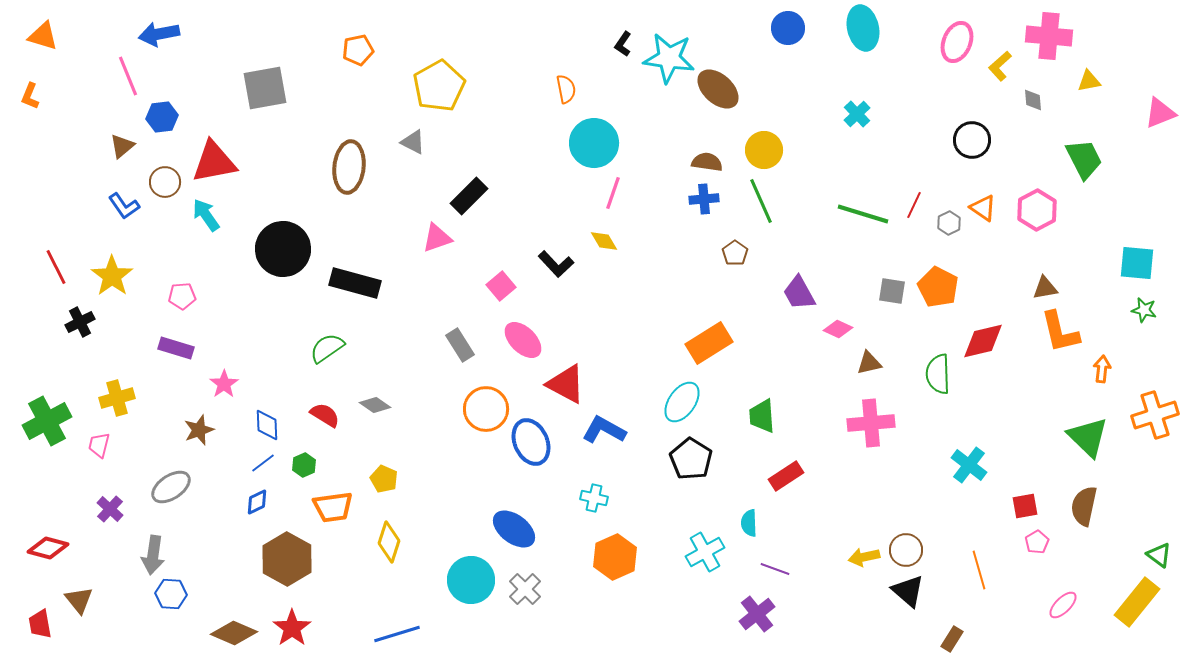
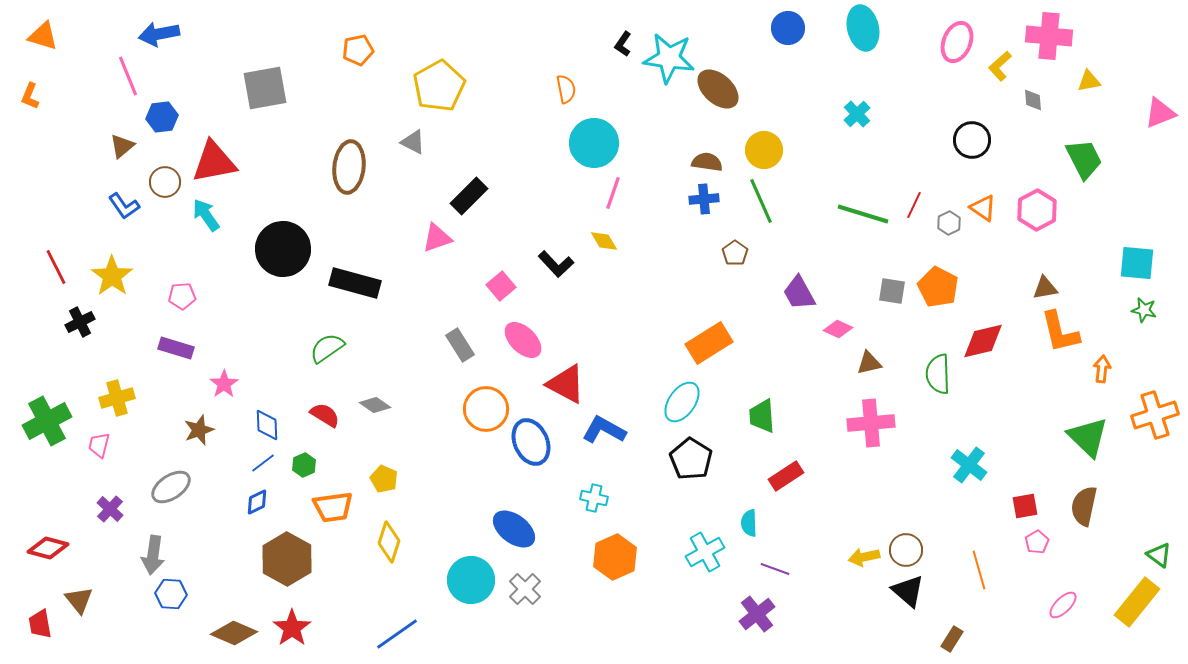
blue line at (397, 634): rotated 18 degrees counterclockwise
